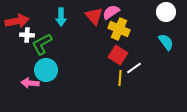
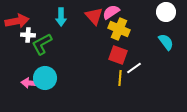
white cross: moved 1 px right
red square: rotated 12 degrees counterclockwise
cyan circle: moved 1 px left, 8 px down
